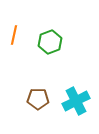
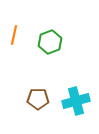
cyan cross: rotated 12 degrees clockwise
